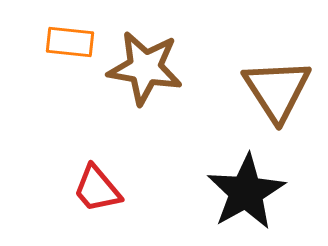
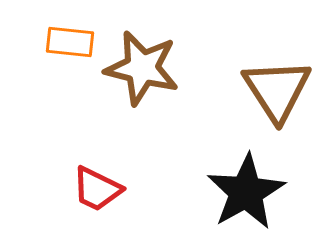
brown star: moved 3 px left; rotated 4 degrees clockwise
red trapezoid: rotated 24 degrees counterclockwise
